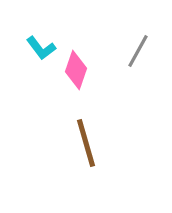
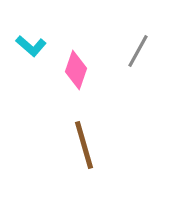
cyan L-shape: moved 10 px left, 2 px up; rotated 12 degrees counterclockwise
brown line: moved 2 px left, 2 px down
